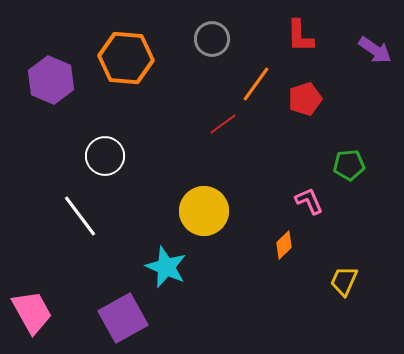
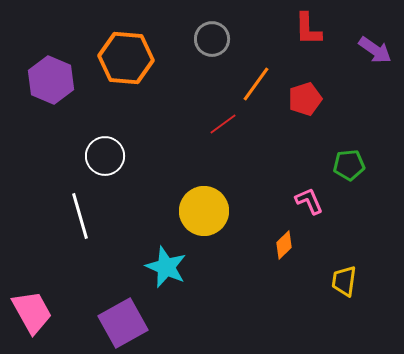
red L-shape: moved 8 px right, 7 px up
white line: rotated 21 degrees clockwise
yellow trapezoid: rotated 16 degrees counterclockwise
purple square: moved 5 px down
